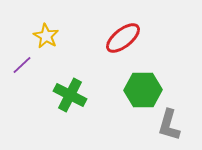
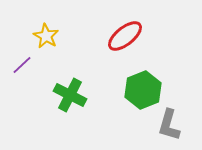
red ellipse: moved 2 px right, 2 px up
green hexagon: rotated 21 degrees counterclockwise
